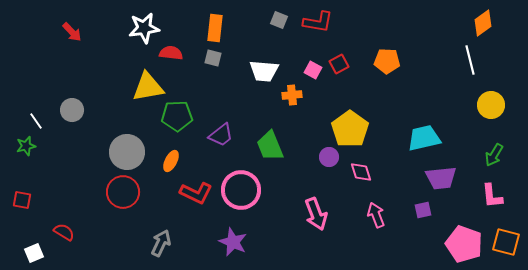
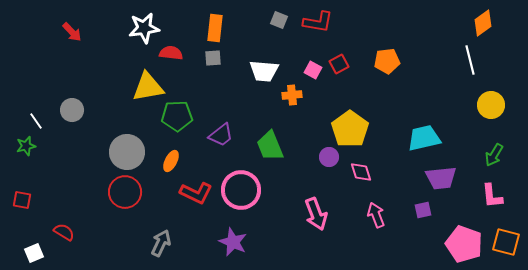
gray square at (213, 58): rotated 18 degrees counterclockwise
orange pentagon at (387, 61): rotated 10 degrees counterclockwise
red circle at (123, 192): moved 2 px right
